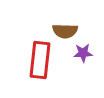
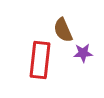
brown semicircle: moved 2 px left, 1 px up; rotated 65 degrees clockwise
